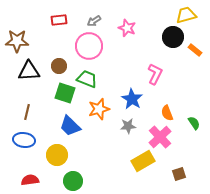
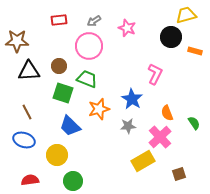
black circle: moved 2 px left
orange rectangle: moved 1 px down; rotated 24 degrees counterclockwise
green square: moved 2 px left
brown line: rotated 42 degrees counterclockwise
blue ellipse: rotated 10 degrees clockwise
